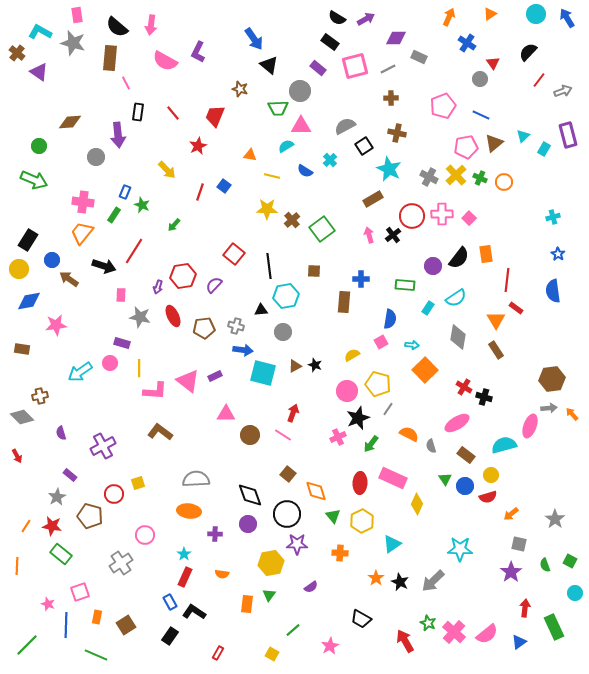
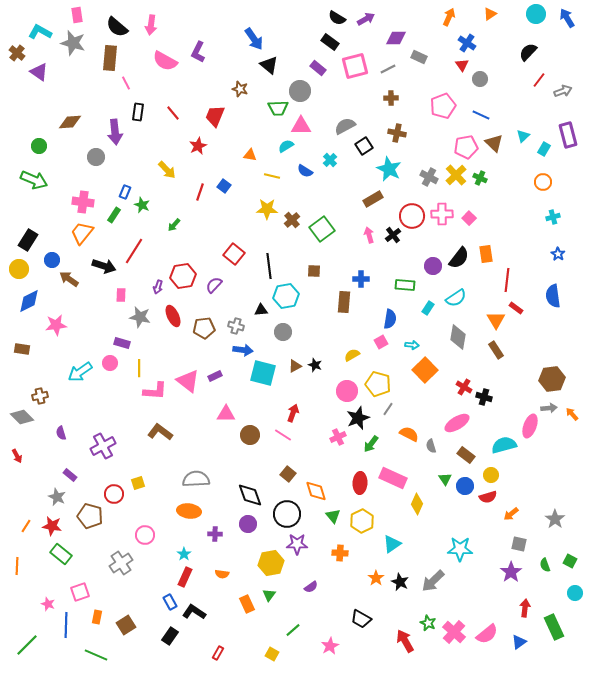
red triangle at (493, 63): moved 31 px left, 2 px down
purple arrow at (118, 135): moved 3 px left, 3 px up
brown triangle at (494, 143): rotated 36 degrees counterclockwise
orange circle at (504, 182): moved 39 px right
blue semicircle at (553, 291): moved 5 px down
blue diamond at (29, 301): rotated 15 degrees counterclockwise
gray star at (57, 497): rotated 18 degrees counterclockwise
orange rectangle at (247, 604): rotated 30 degrees counterclockwise
